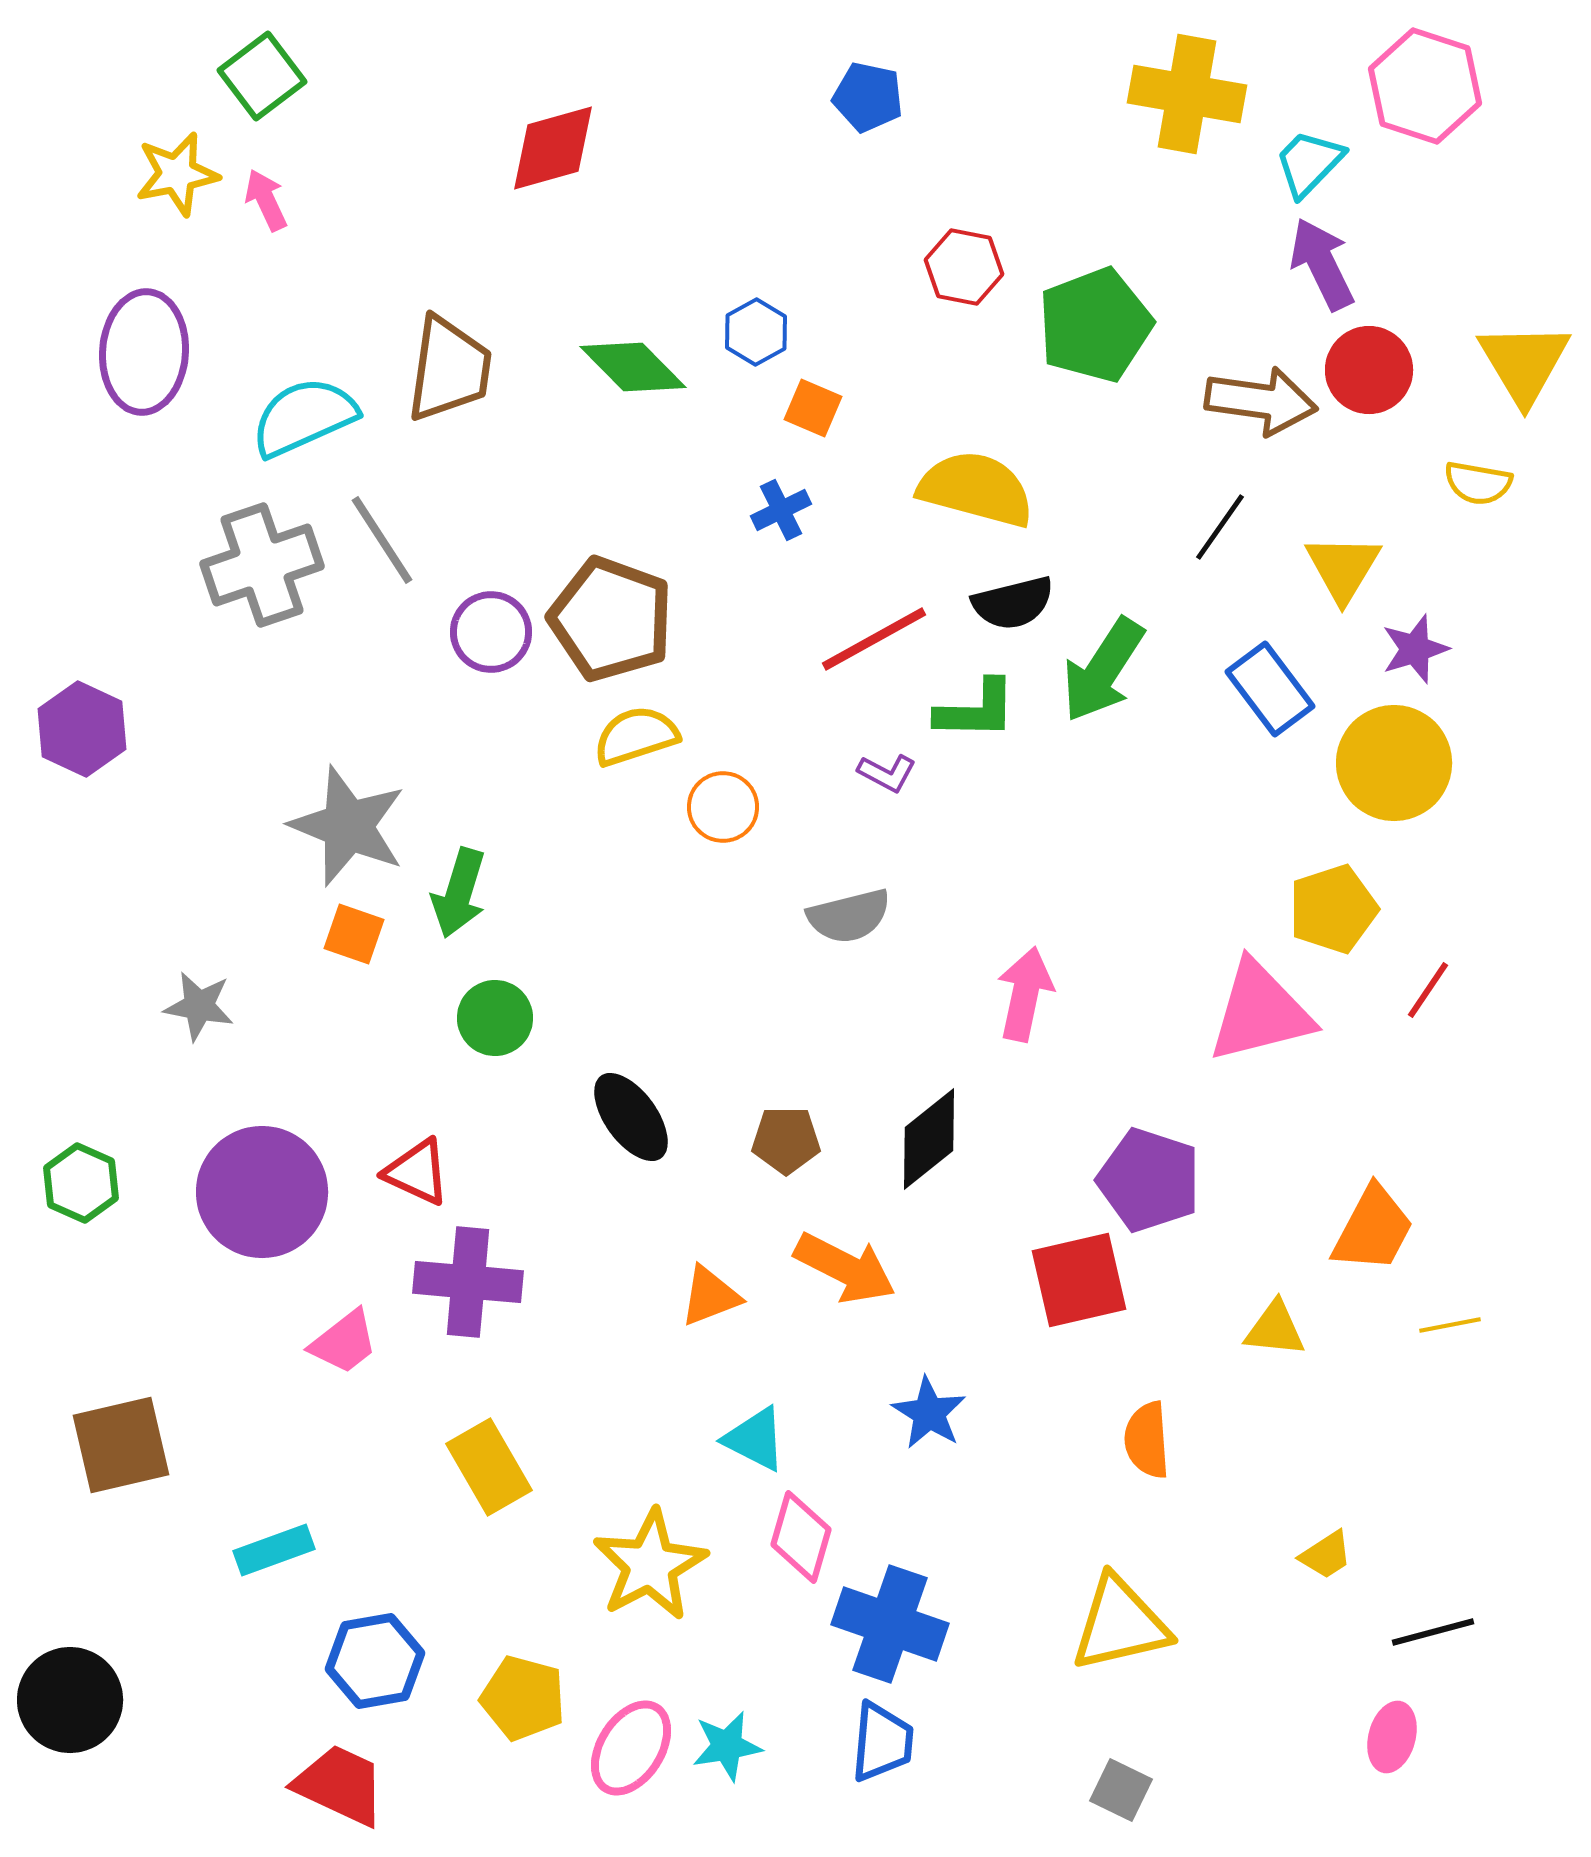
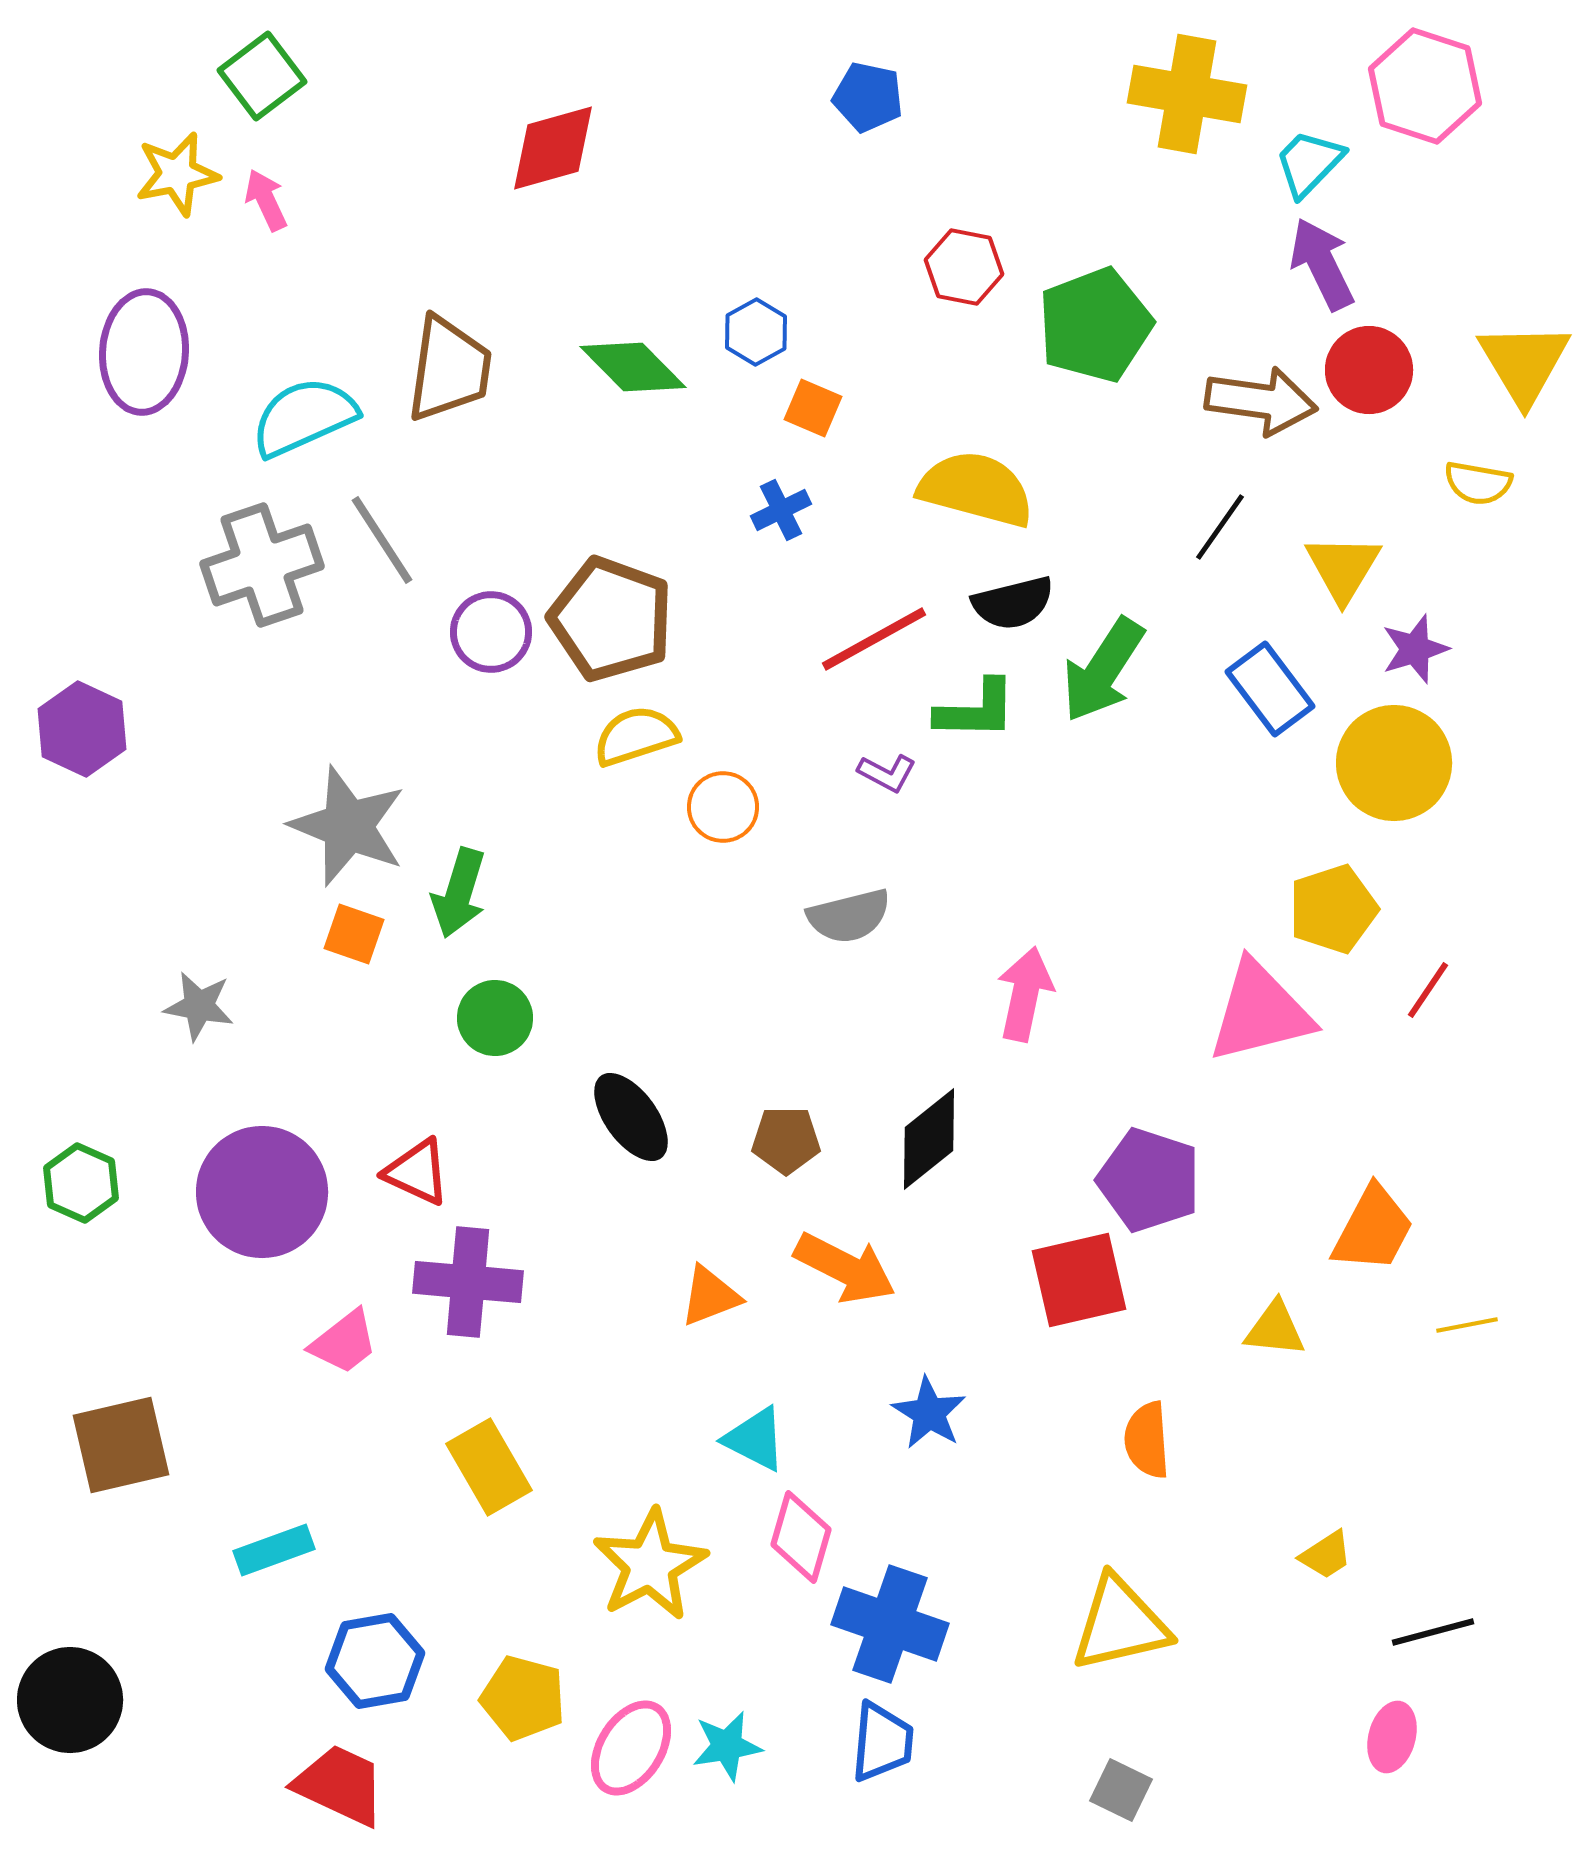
yellow line at (1450, 1325): moved 17 px right
